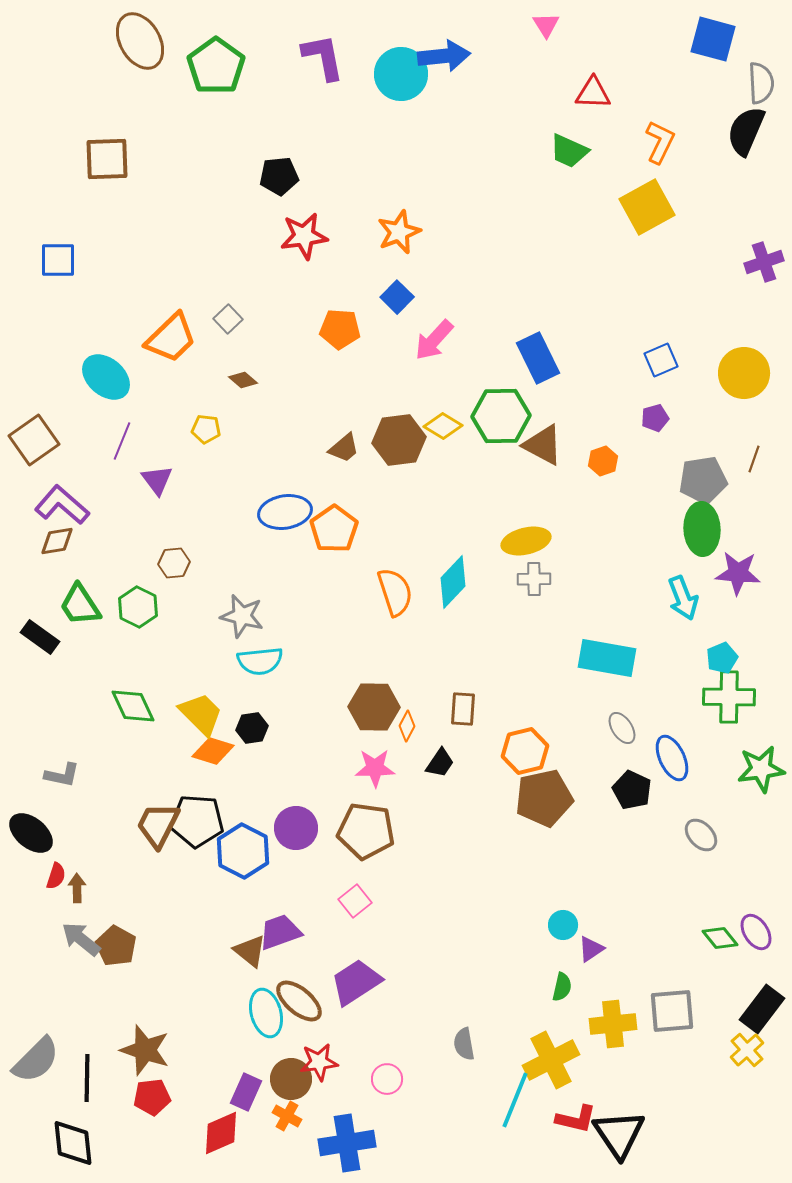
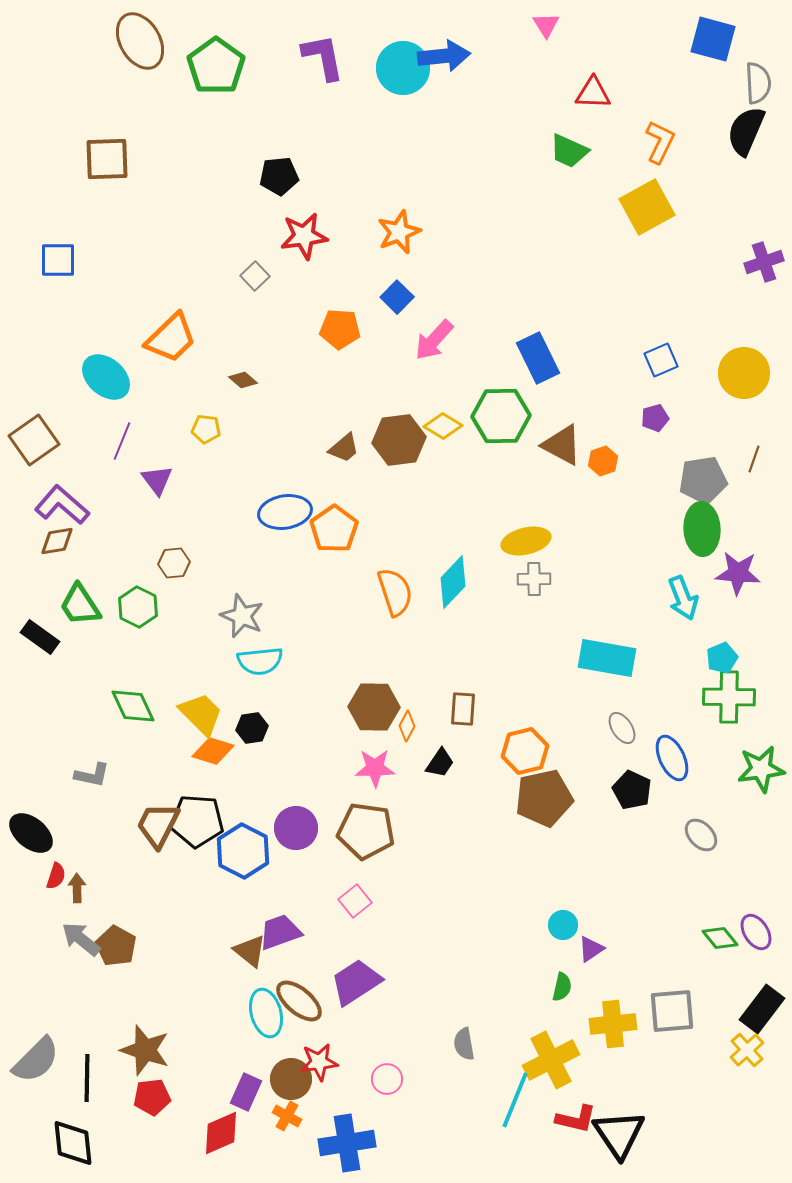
cyan circle at (401, 74): moved 2 px right, 6 px up
gray semicircle at (761, 83): moved 3 px left
gray square at (228, 319): moved 27 px right, 43 px up
brown triangle at (543, 445): moved 19 px right
gray star at (242, 616): rotated 9 degrees clockwise
gray L-shape at (62, 775): moved 30 px right
